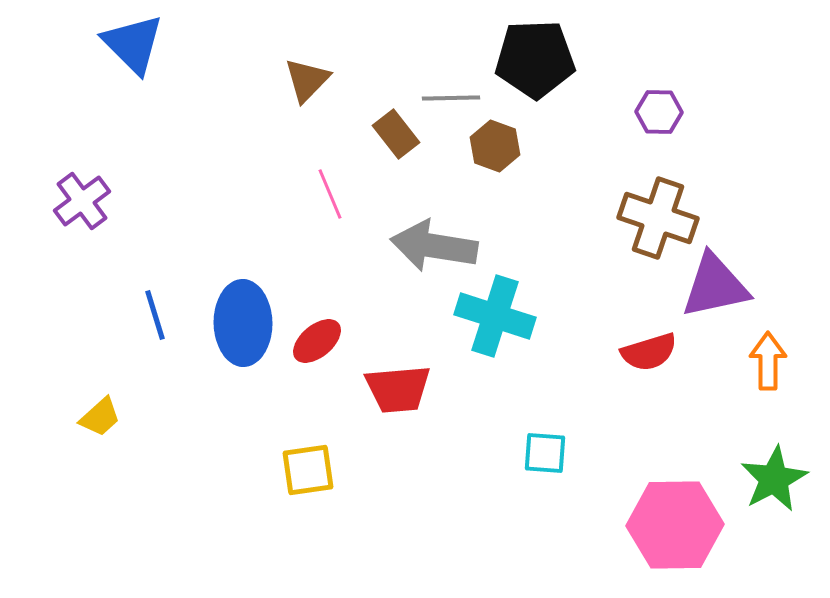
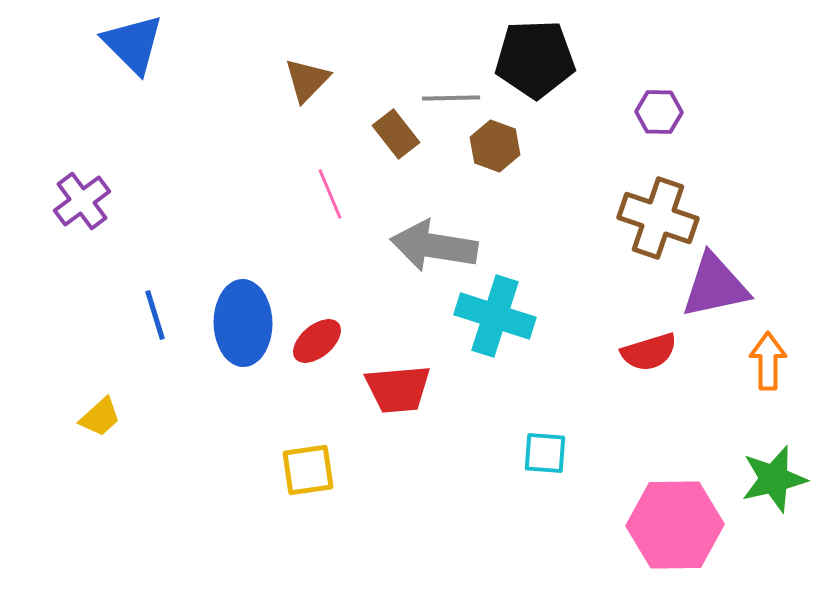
green star: rotated 14 degrees clockwise
